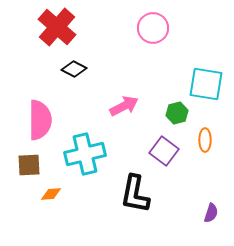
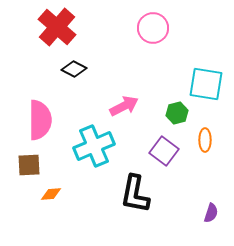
cyan cross: moved 9 px right, 8 px up; rotated 9 degrees counterclockwise
